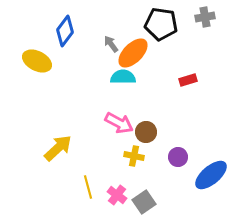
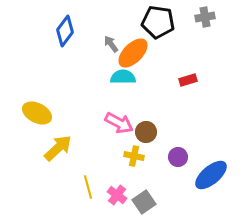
black pentagon: moved 3 px left, 2 px up
yellow ellipse: moved 52 px down
